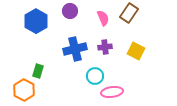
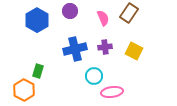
blue hexagon: moved 1 px right, 1 px up
yellow square: moved 2 px left
cyan circle: moved 1 px left
